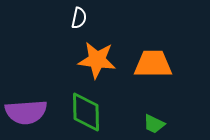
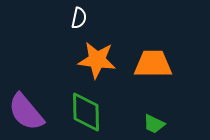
purple semicircle: rotated 54 degrees clockwise
